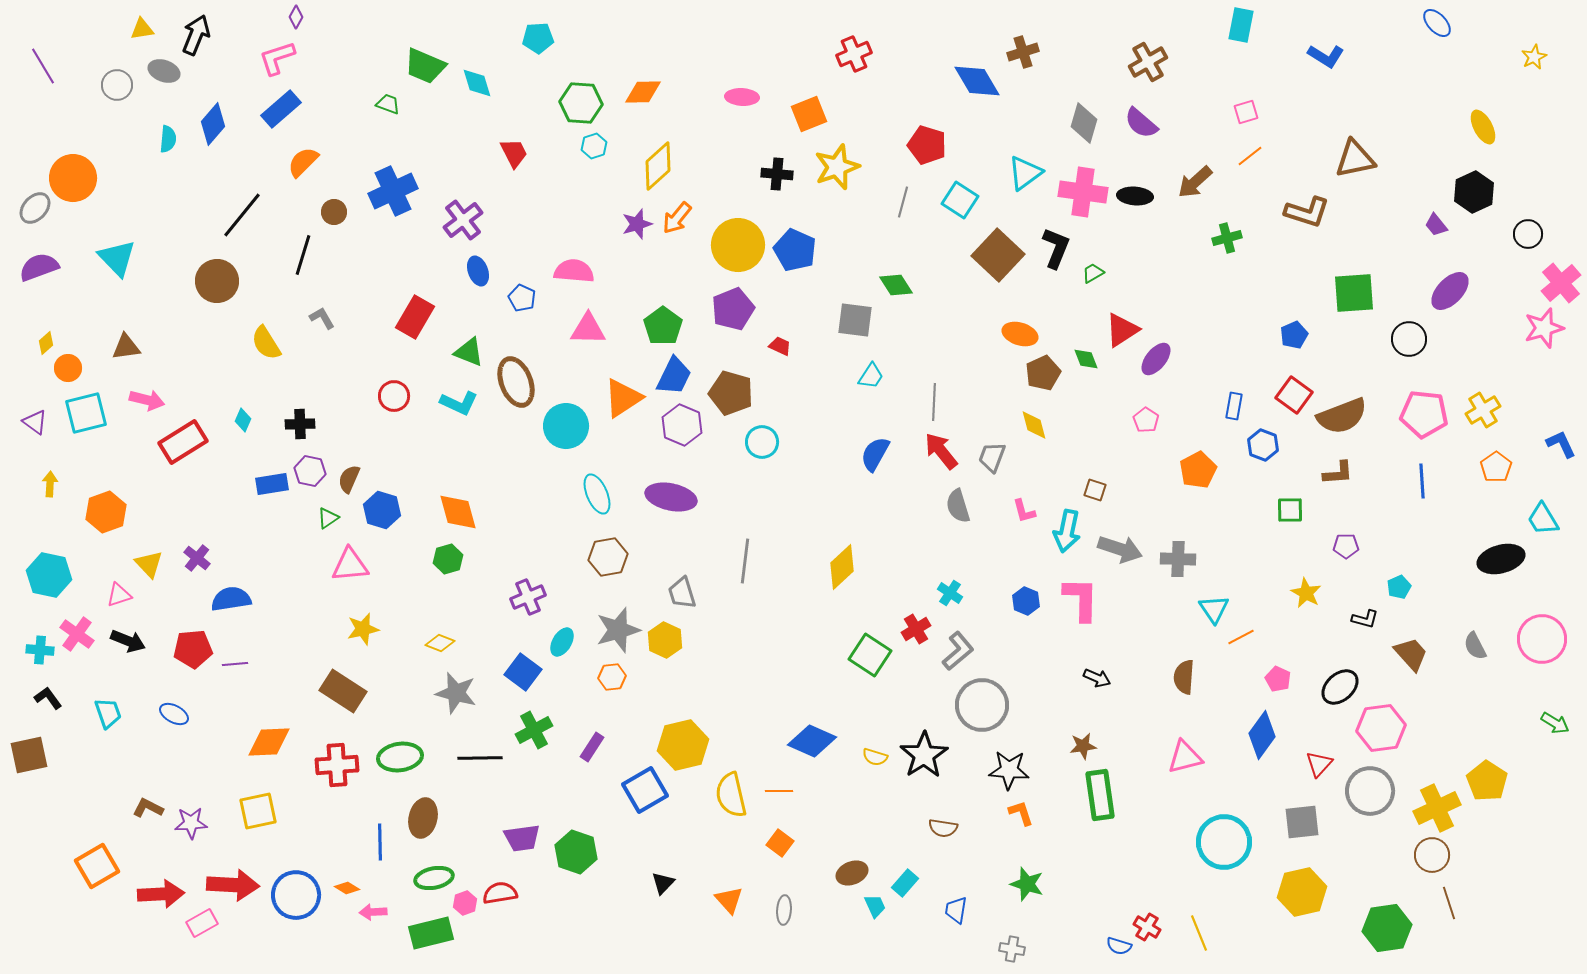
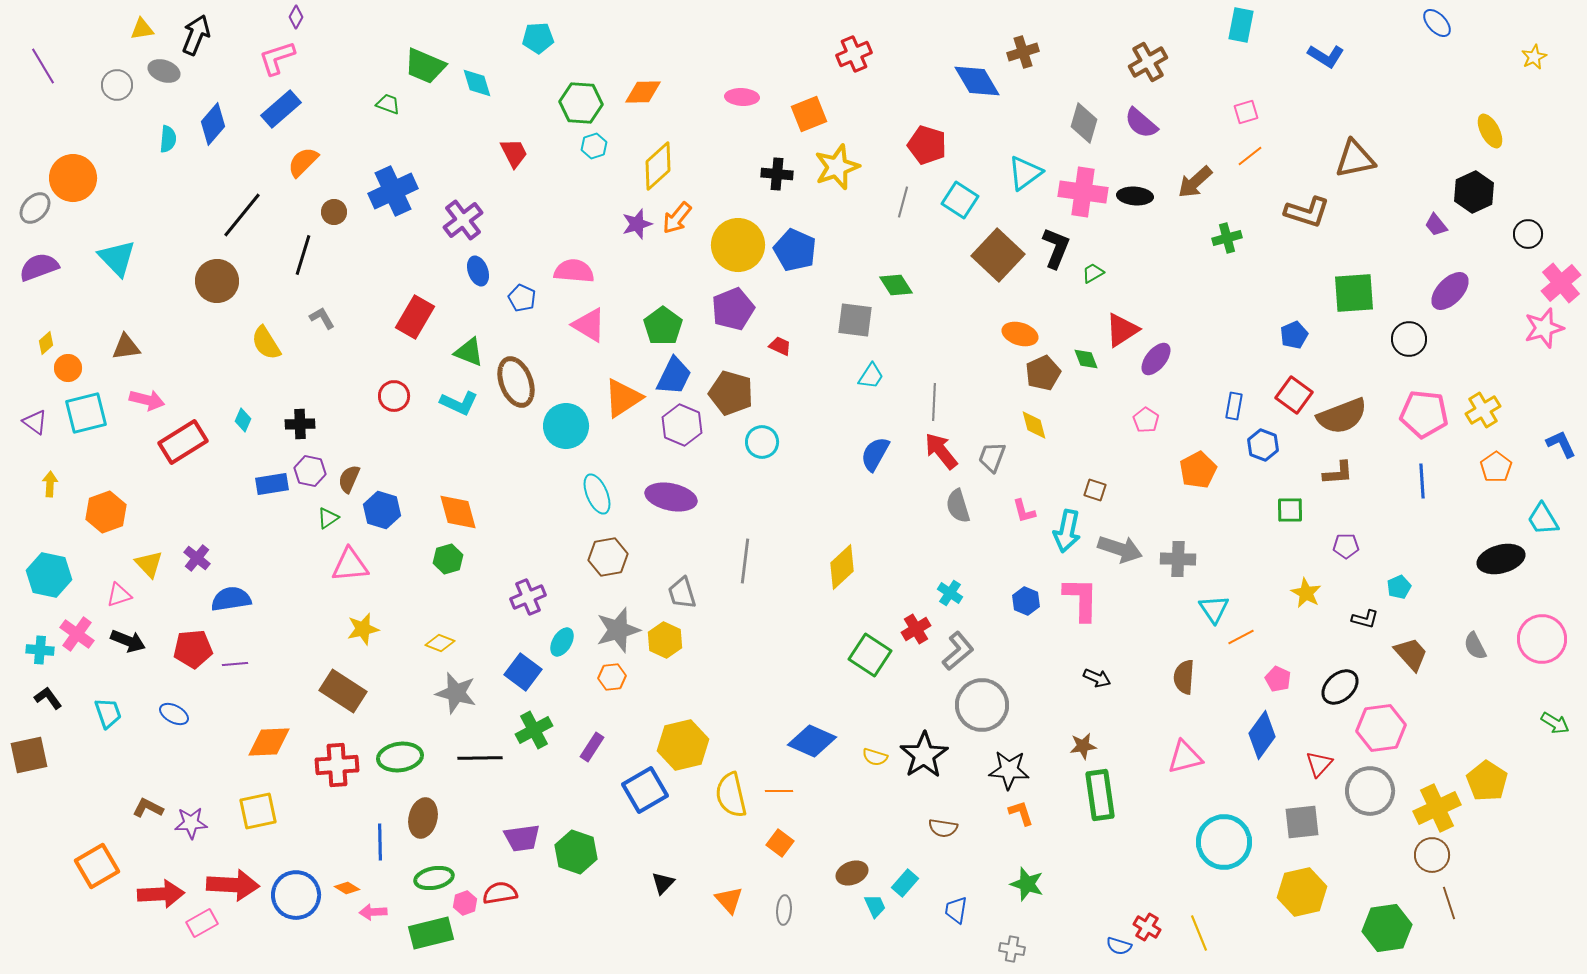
yellow ellipse at (1483, 127): moved 7 px right, 4 px down
pink triangle at (588, 329): moved 1 px right, 4 px up; rotated 30 degrees clockwise
